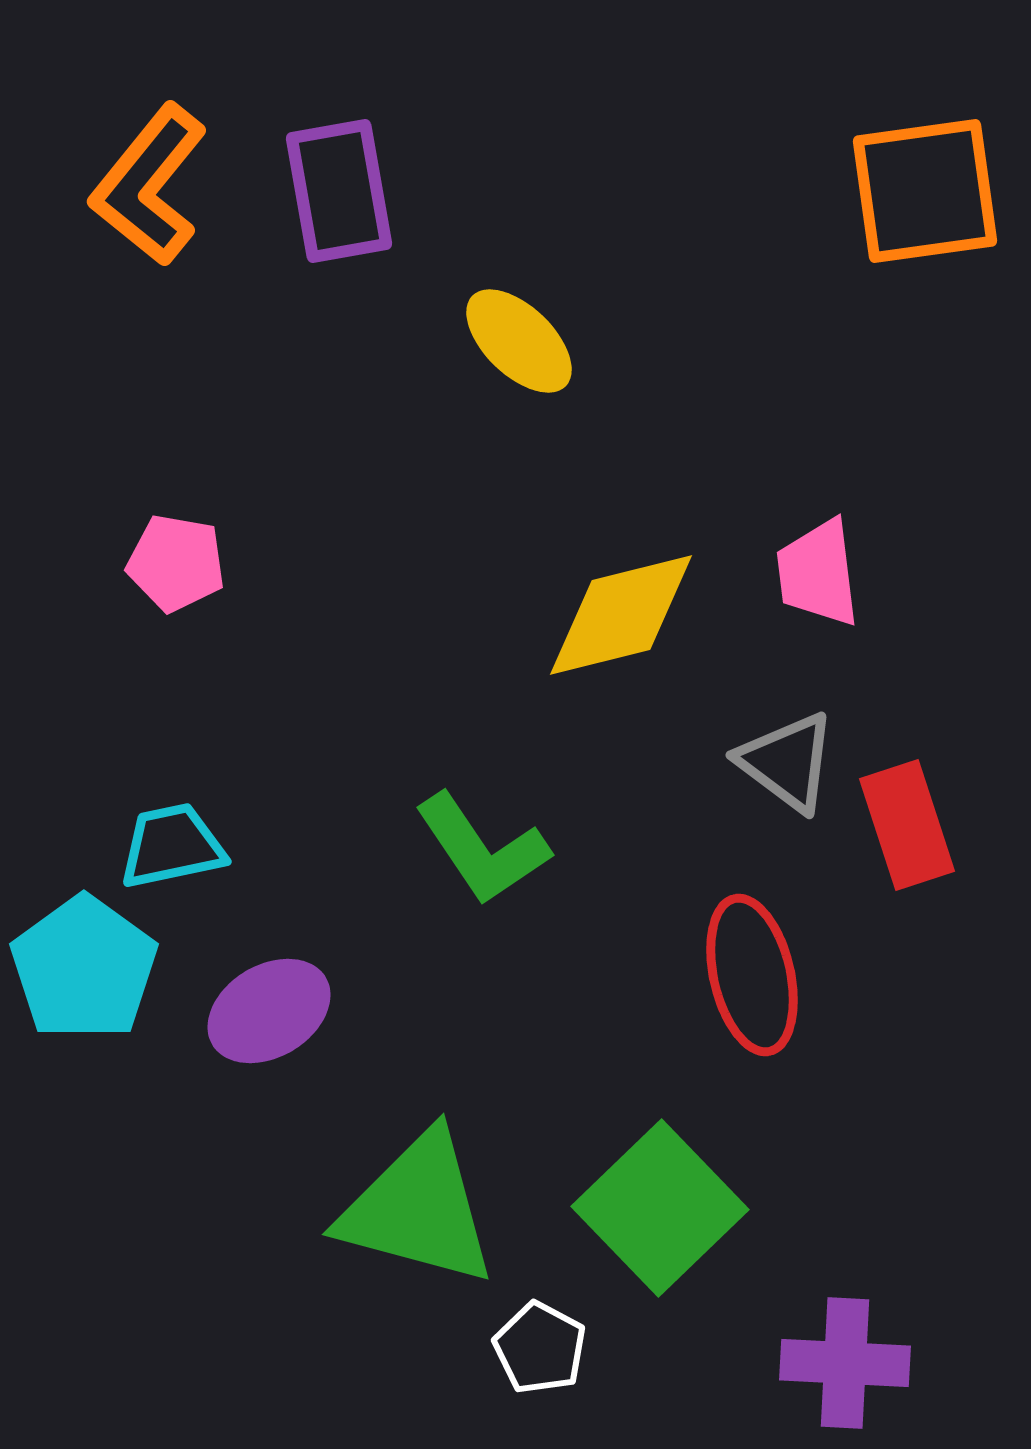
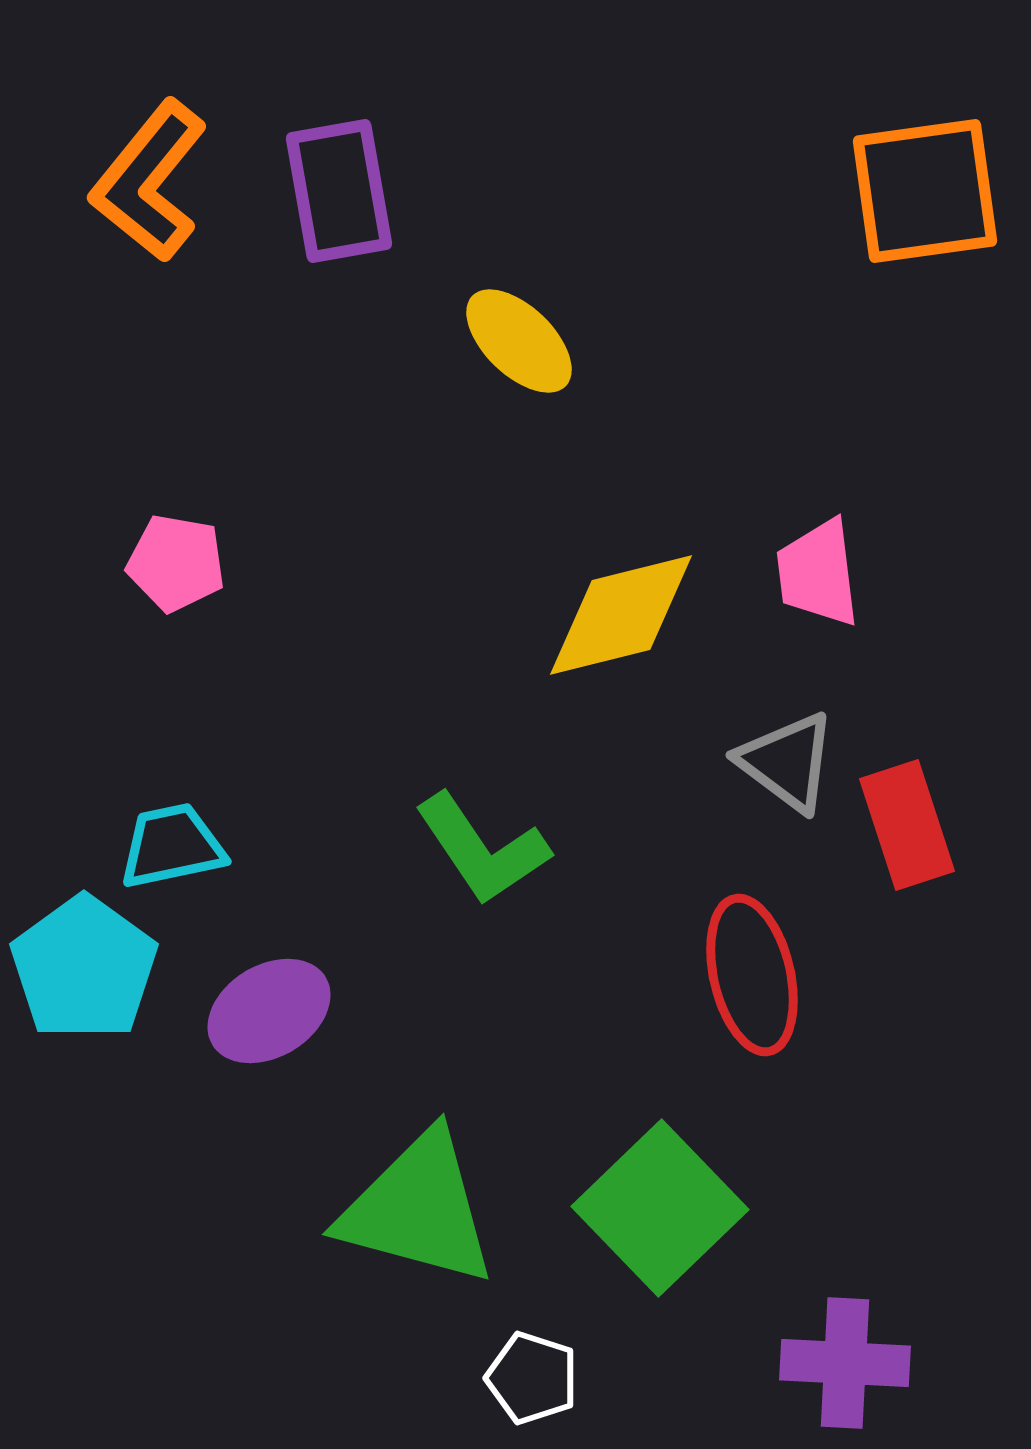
orange L-shape: moved 4 px up
white pentagon: moved 8 px left, 30 px down; rotated 10 degrees counterclockwise
